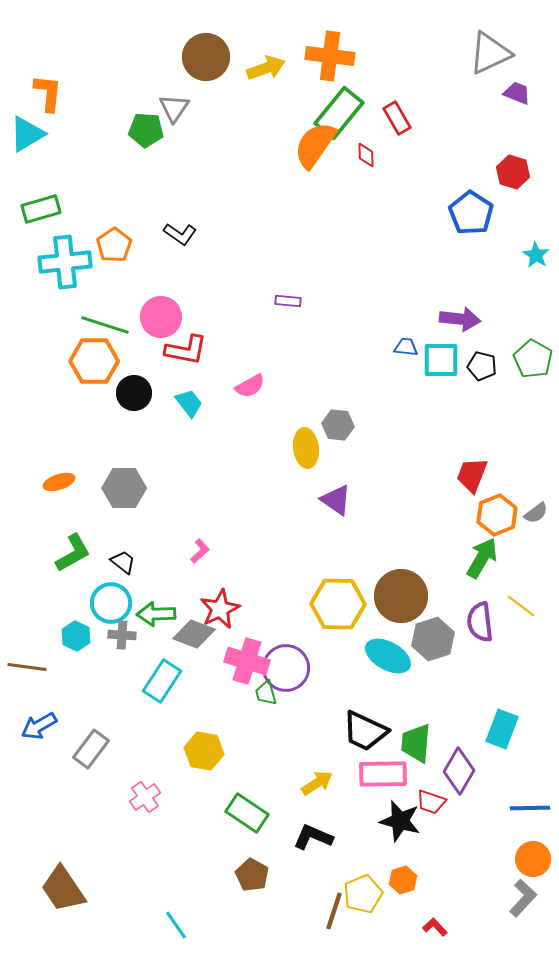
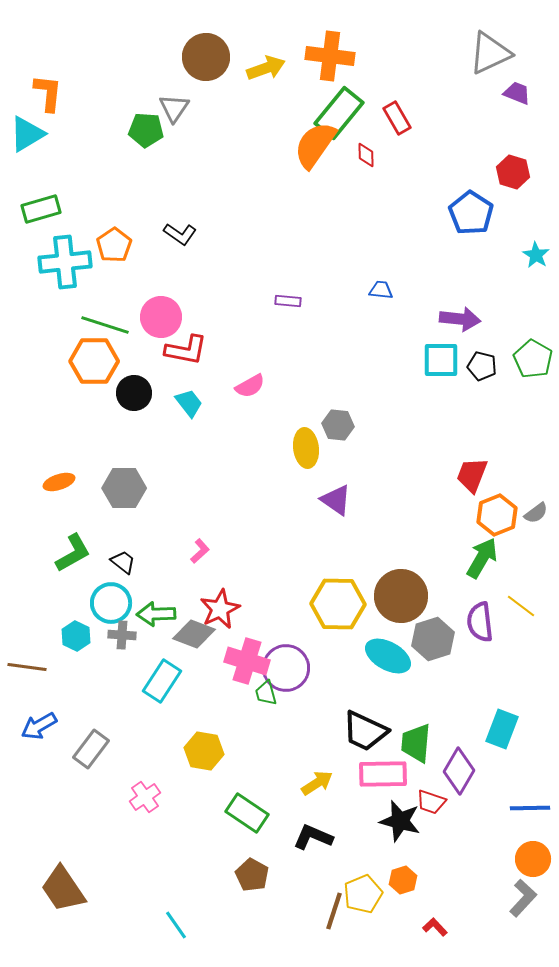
blue trapezoid at (406, 347): moved 25 px left, 57 px up
